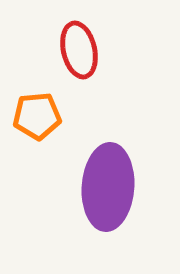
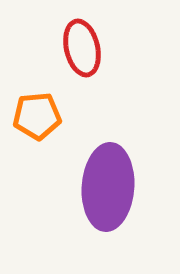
red ellipse: moved 3 px right, 2 px up
